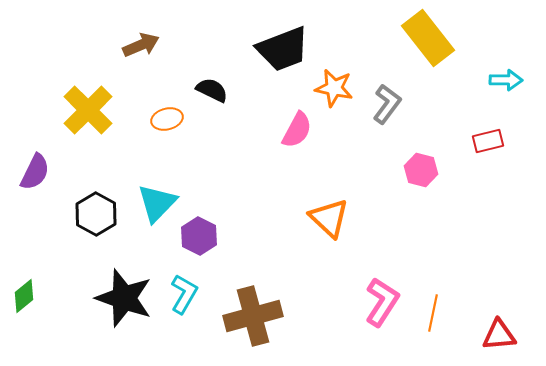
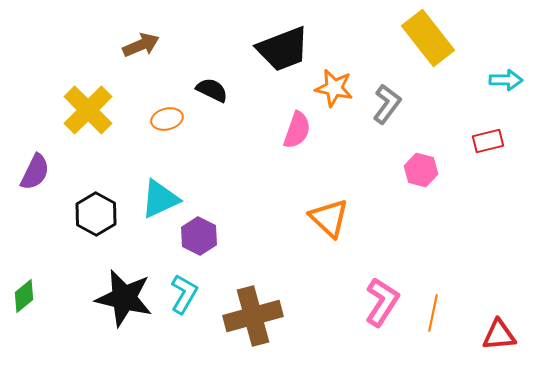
pink semicircle: rotated 9 degrees counterclockwise
cyan triangle: moved 3 px right, 4 px up; rotated 21 degrees clockwise
black star: rotated 6 degrees counterclockwise
